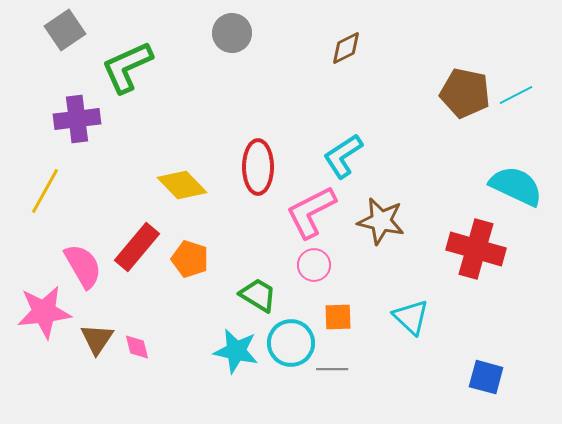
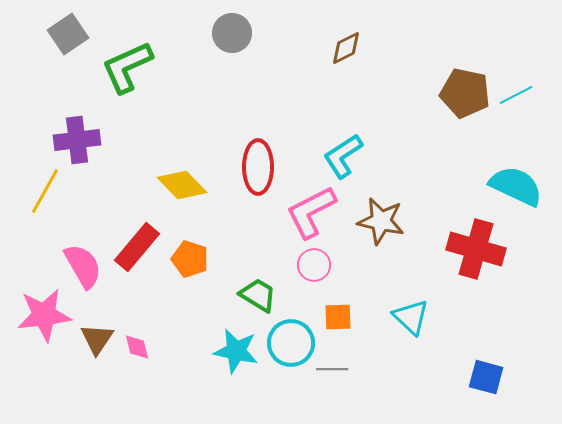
gray square: moved 3 px right, 4 px down
purple cross: moved 21 px down
pink star: moved 3 px down
